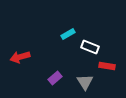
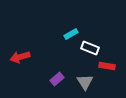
cyan rectangle: moved 3 px right
white rectangle: moved 1 px down
purple rectangle: moved 2 px right, 1 px down
